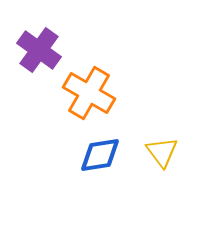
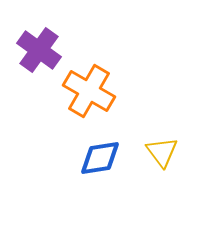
orange cross: moved 2 px up
blue diamond: moved 3 px down
